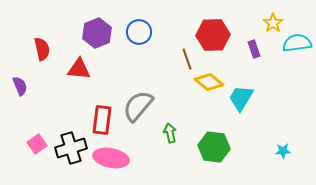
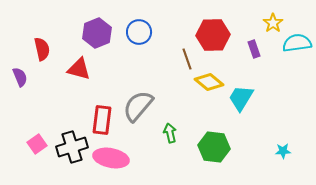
red triangle: rotated 10 degrees clockwise
purple semicircle: moved 9 px up
black cross: moved 1 px right, 1 px up
